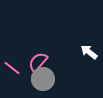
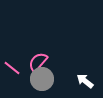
white arrow: moved 4 px left, 29 px down
gray circle: moved 1 px left
